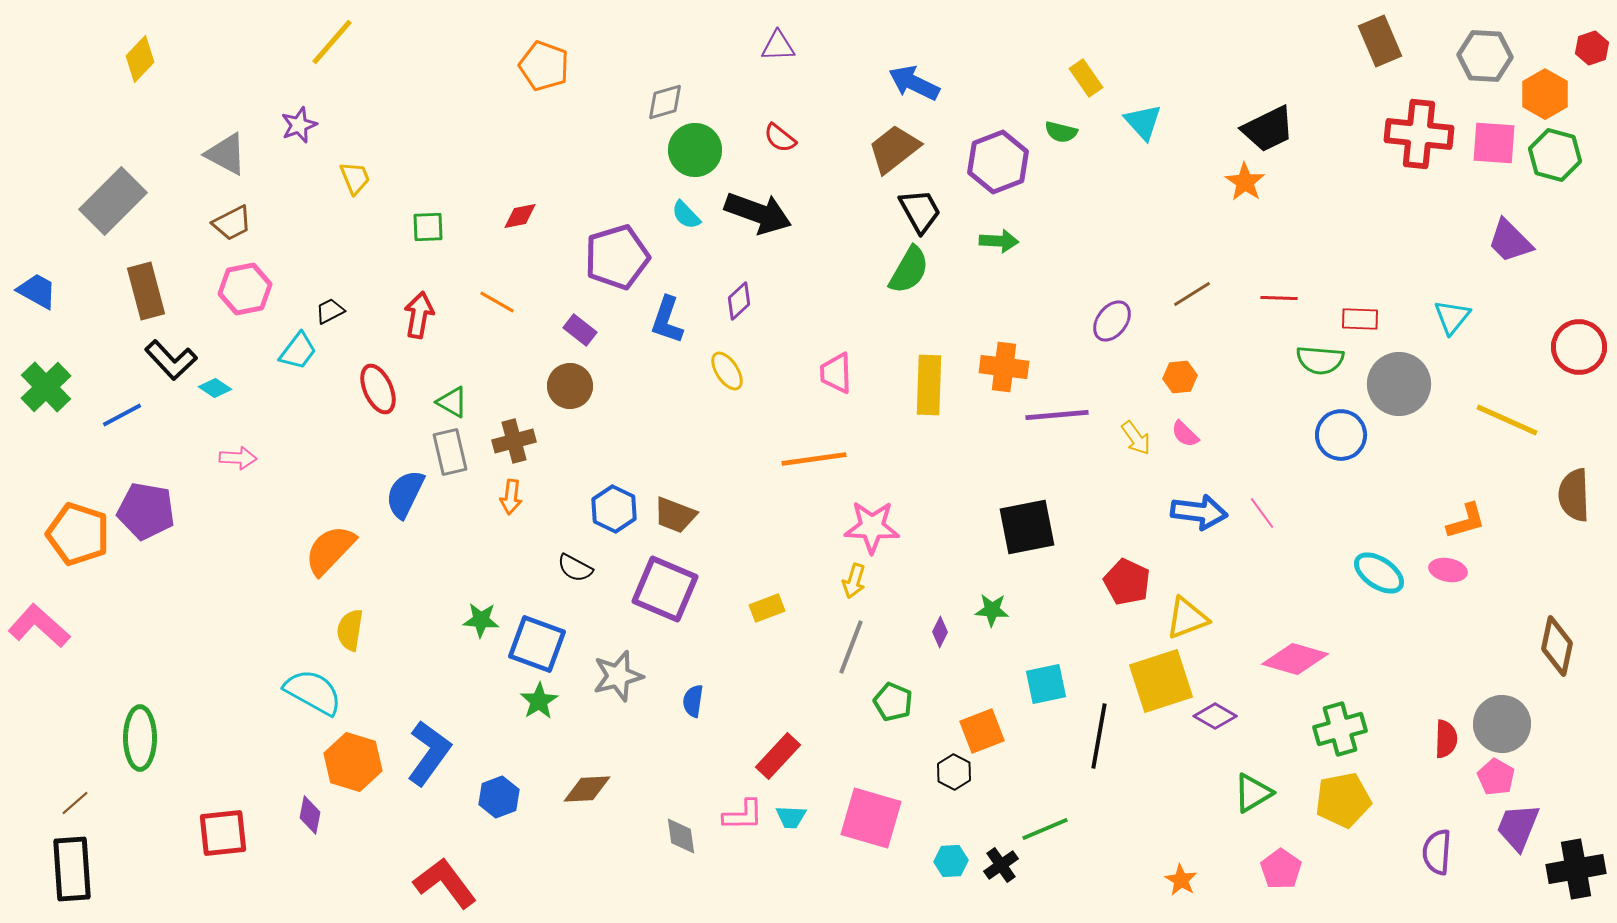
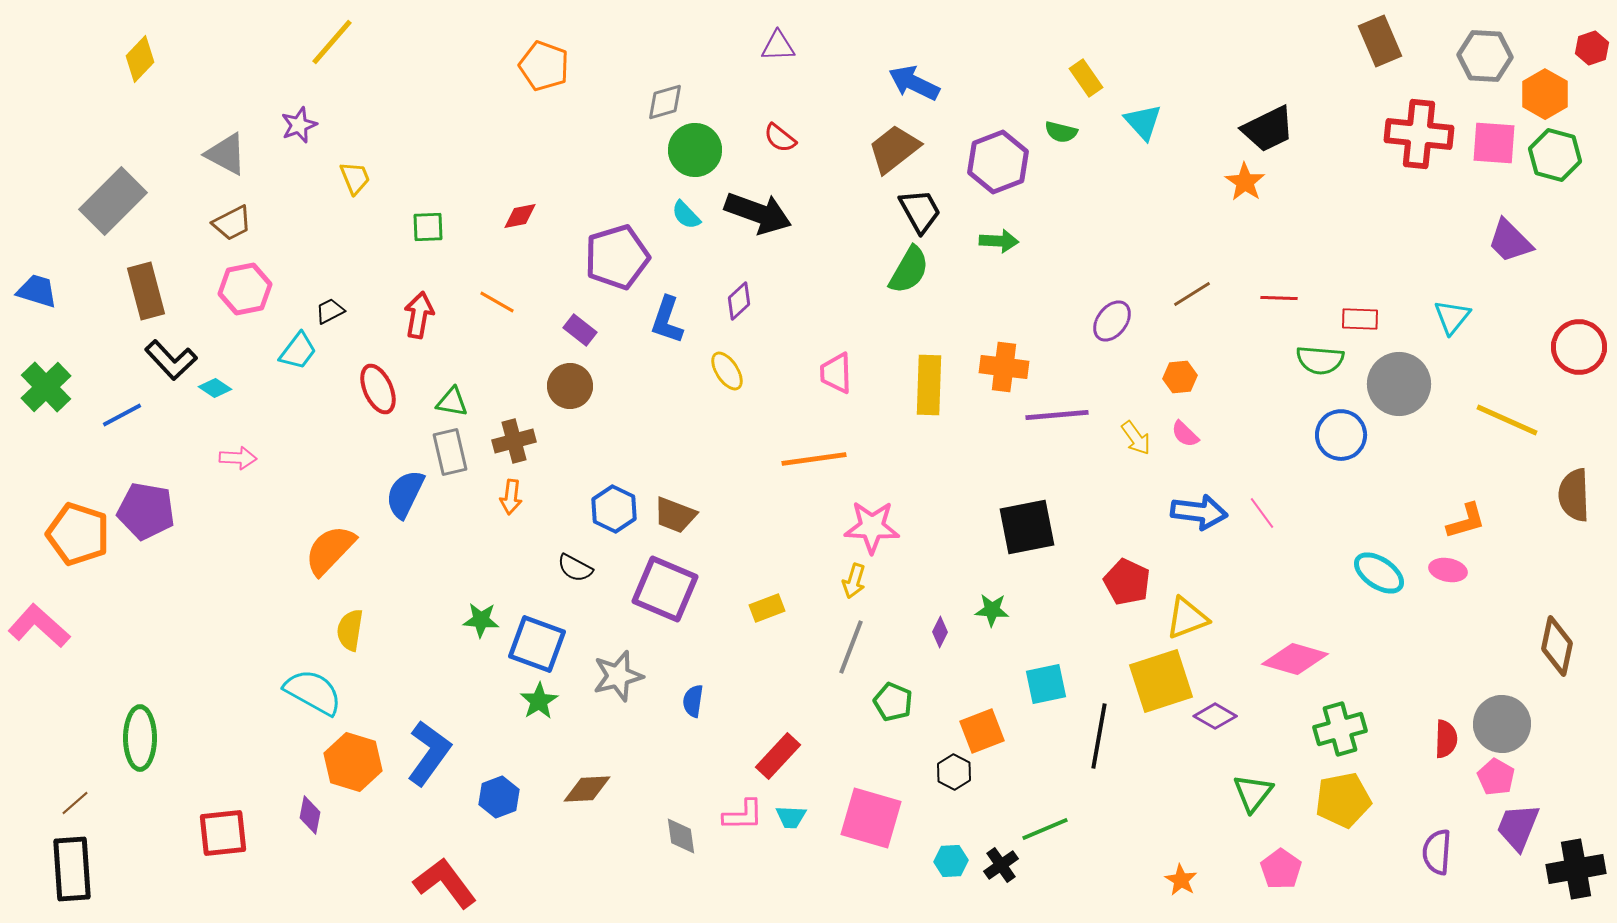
blue trapezoid at (37, 291): rotated 12 degrees counterclockwise
green triangle at (452, 402): rotated 20 degrees counterclockwise
green triangle at (1253, 793): rotated 21 degrees counterclockwise
